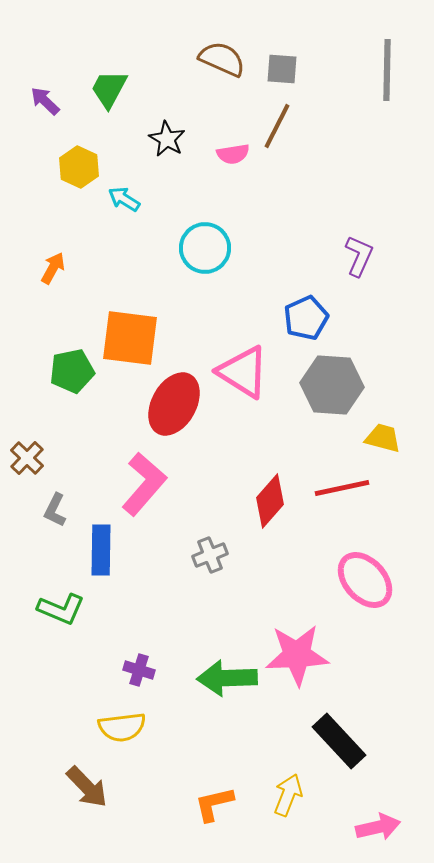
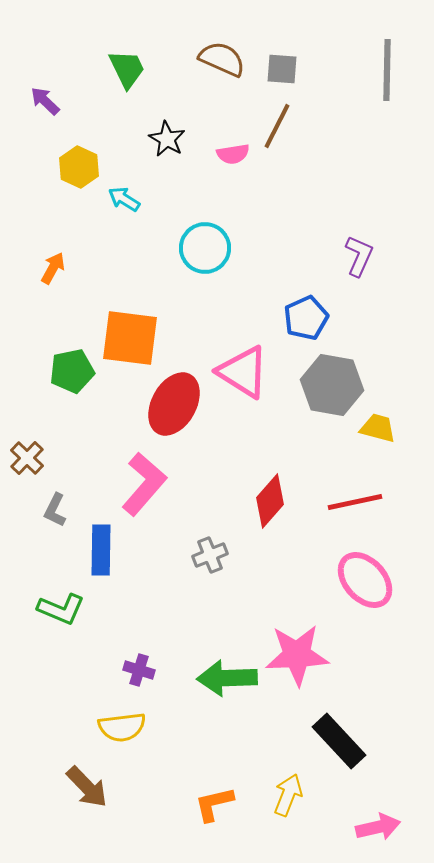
green trapezoid: moved 18 px right, 20 px up; rotated 126 degrees clockwise
gray hexagon: rotated 6 degrees clockwise
yellow trapezoid: moved 5 px left, 10 px up
red line: moved 13 px right, 14 px down
